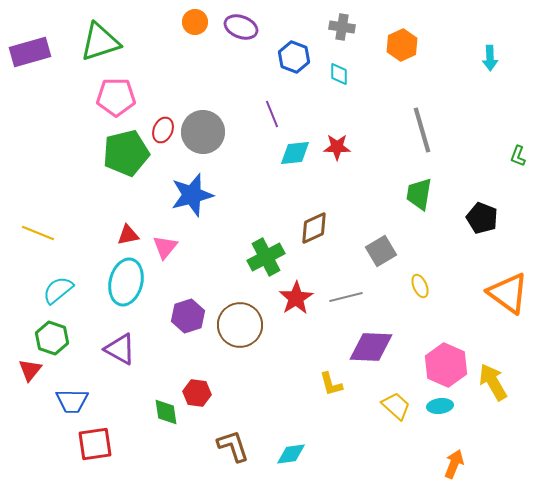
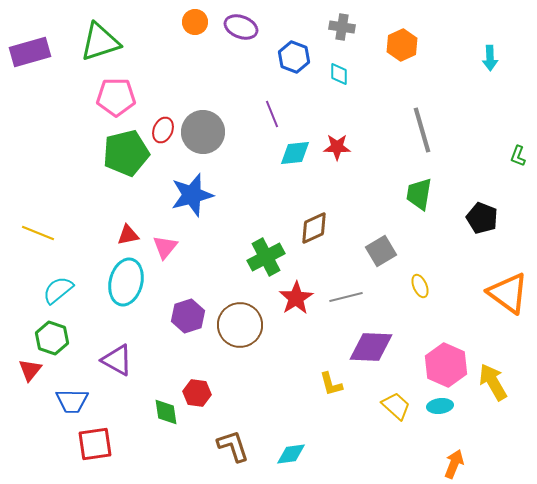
purple triangle at (120, 349): moved 3 px left, 11 px down
